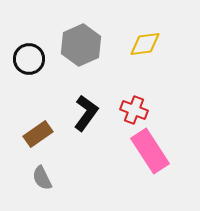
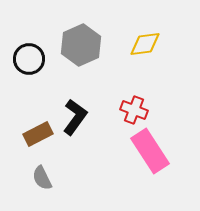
black L-shape: moved 11 px left, 4 px down
brown rectangle: rotated 8 degrees clockwise
